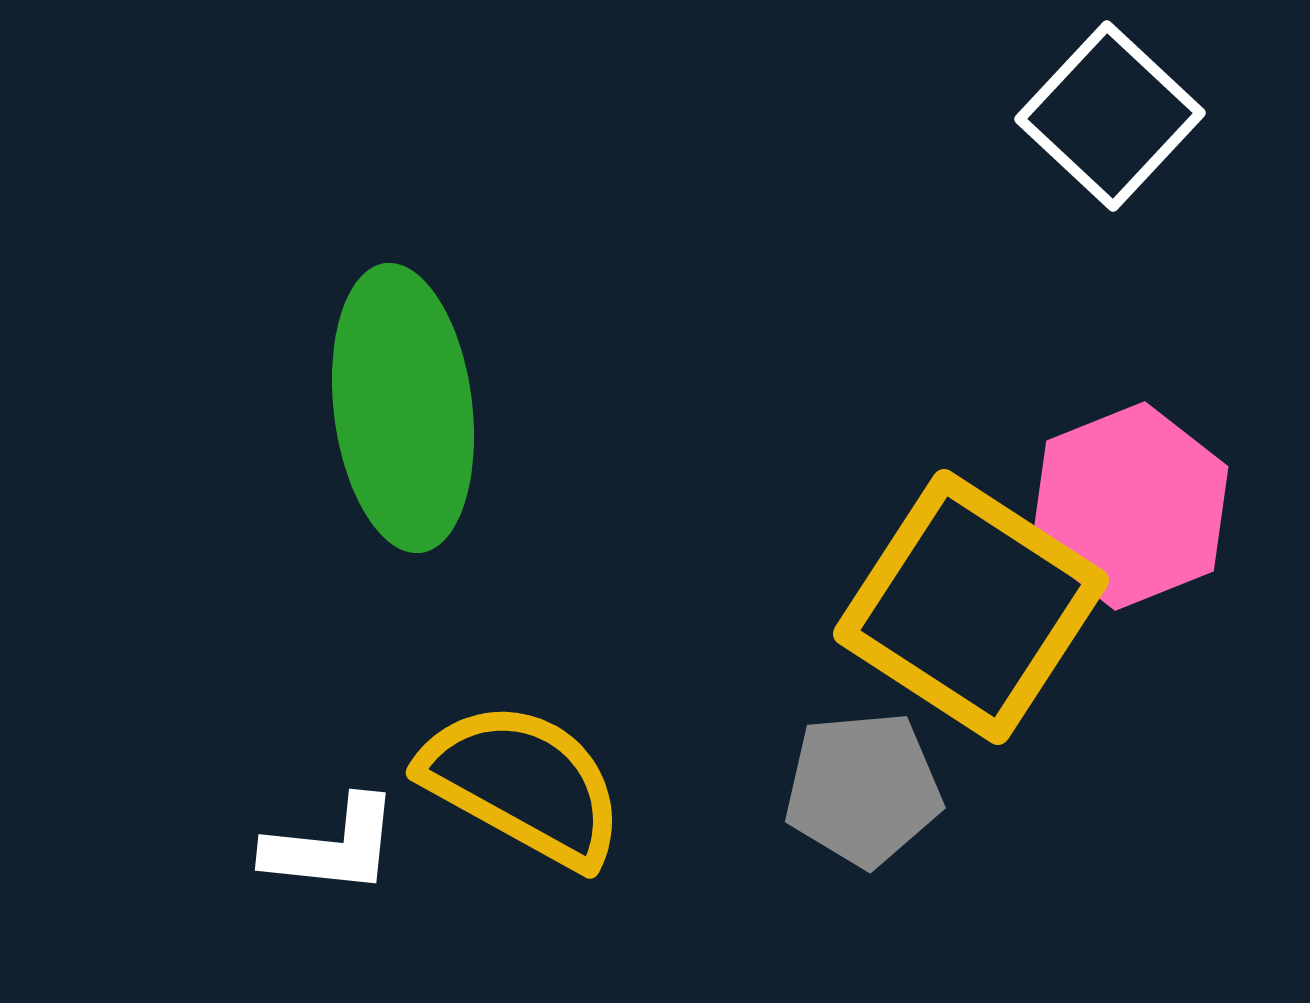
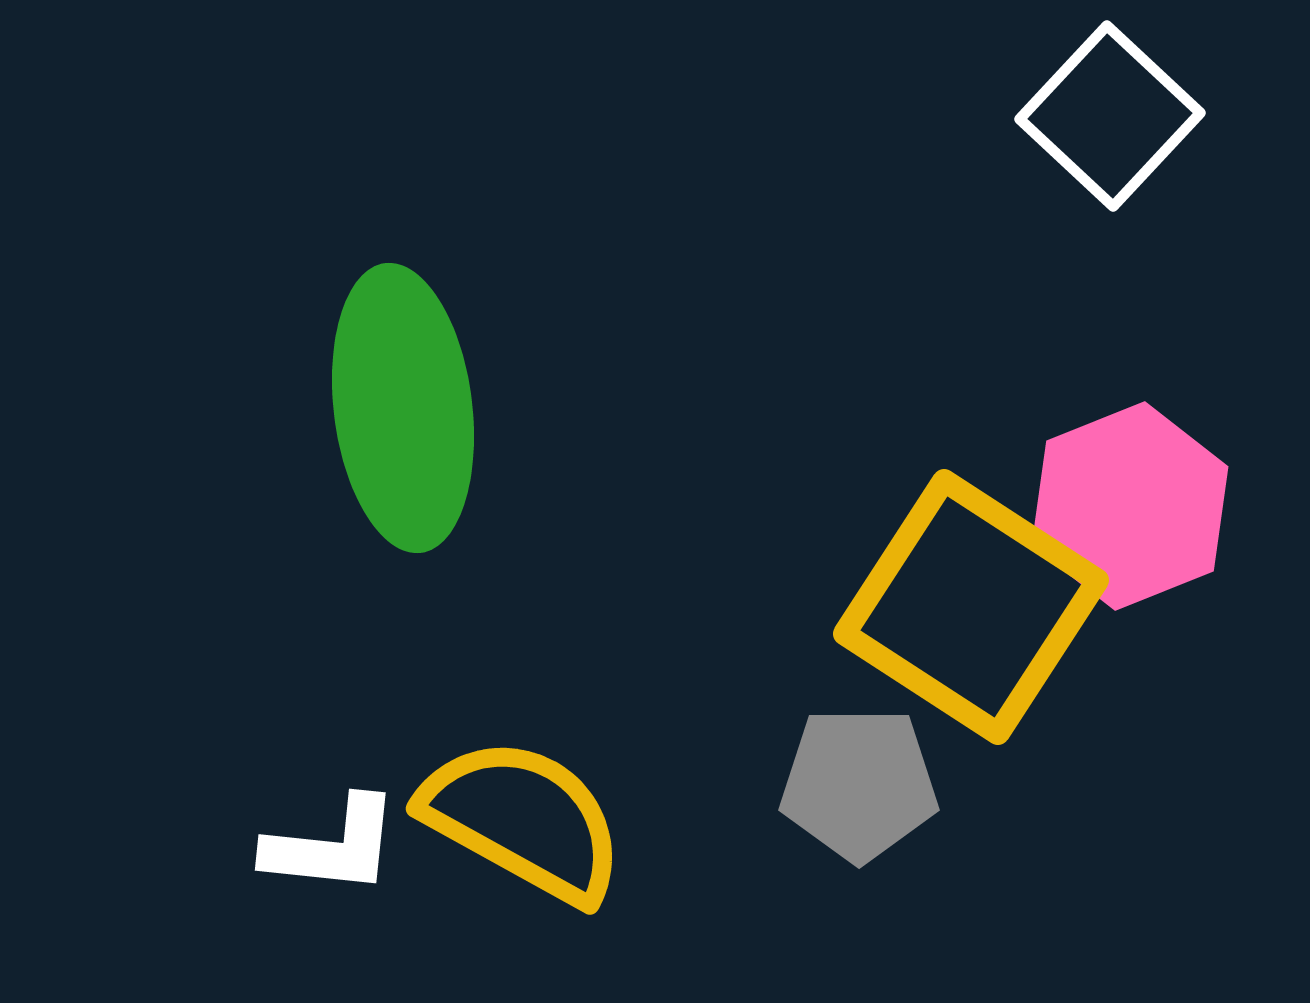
yellow semicircle: moved 36 px down
gray pentagon: moved 4 px left, 5 px up; rotated 5 degrees clockwise
